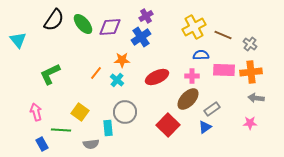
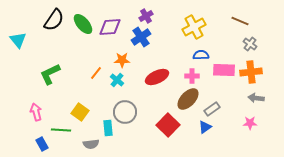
brown line: moved 17 px right, 14 px up
